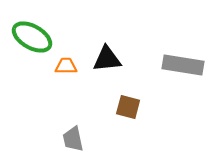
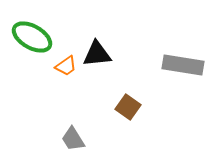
black triangle: moved 10 px left, 5 px up
orange trapezoid: rotated 145 degrees clockwise
brown square: rotated 20 degrees clockwise
gray trapezoid: rotated 20 degrees counterclockwise
